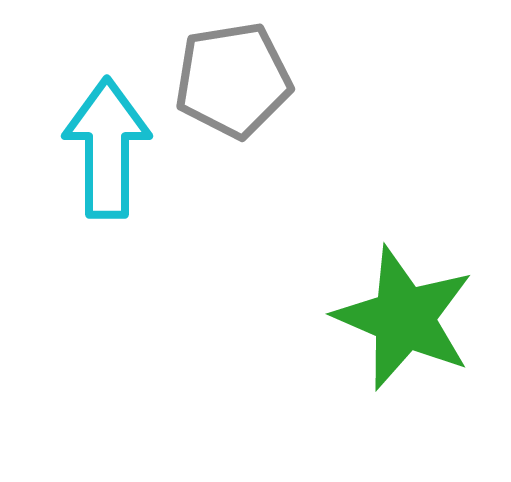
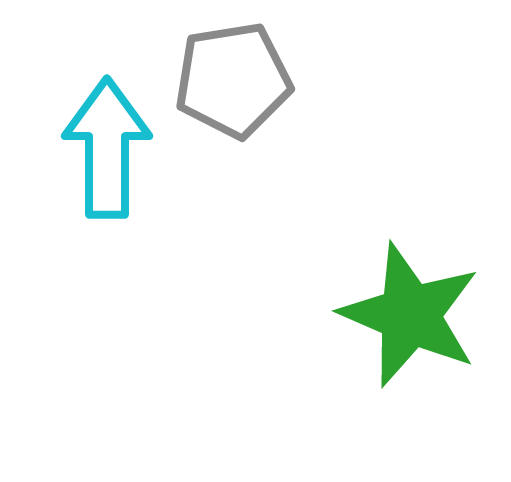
green star: moved 6 px right, 3 px up
